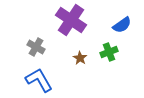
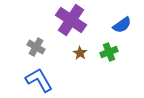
brown star: moved 5 px up
